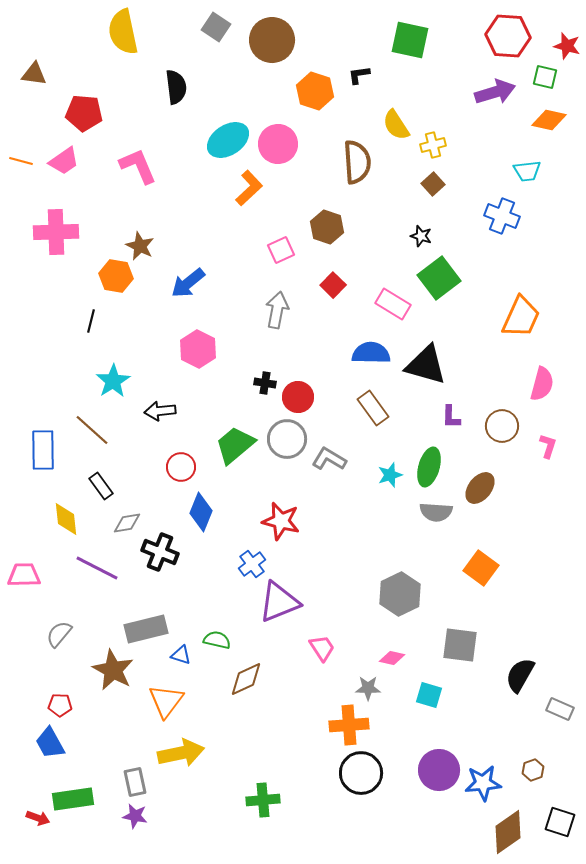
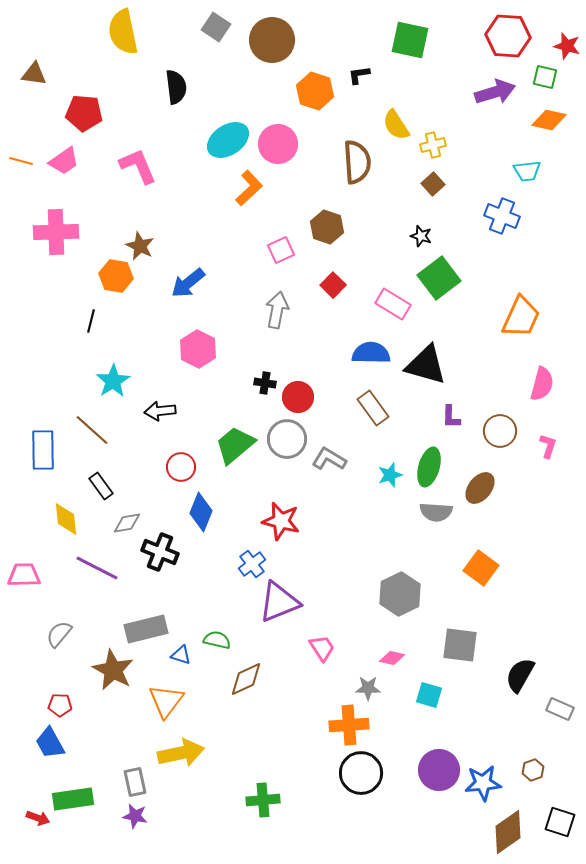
brown circle at (502, 426): moved 2 px left, 5 px down
